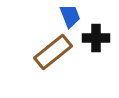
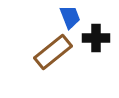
blue trapezoid: moved 1 px down
